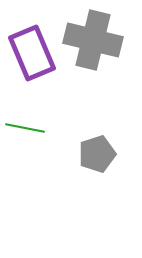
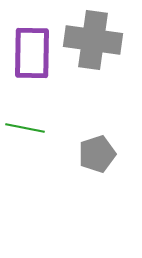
gray cross: rotated 6 degrees counterclockwise
purple rectangle: rotated 24 degrees clockwise
